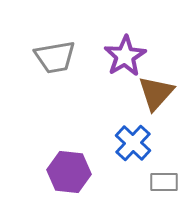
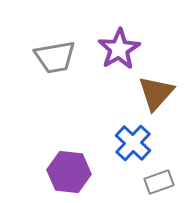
purple star: moved 6 px left, 7 px up
gray rectangle: moved 5 px left; rotated 20 degrees counterclockwise
